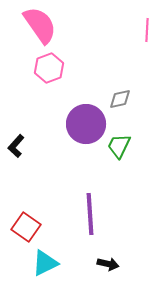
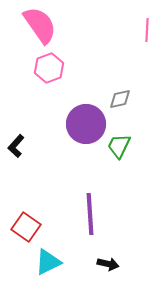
cyan triangle: moved 3 px right, 1 px up
